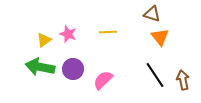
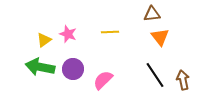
brown triangle: rotated 24 degrees counterclockwise
yellow line: moved 2 px right
